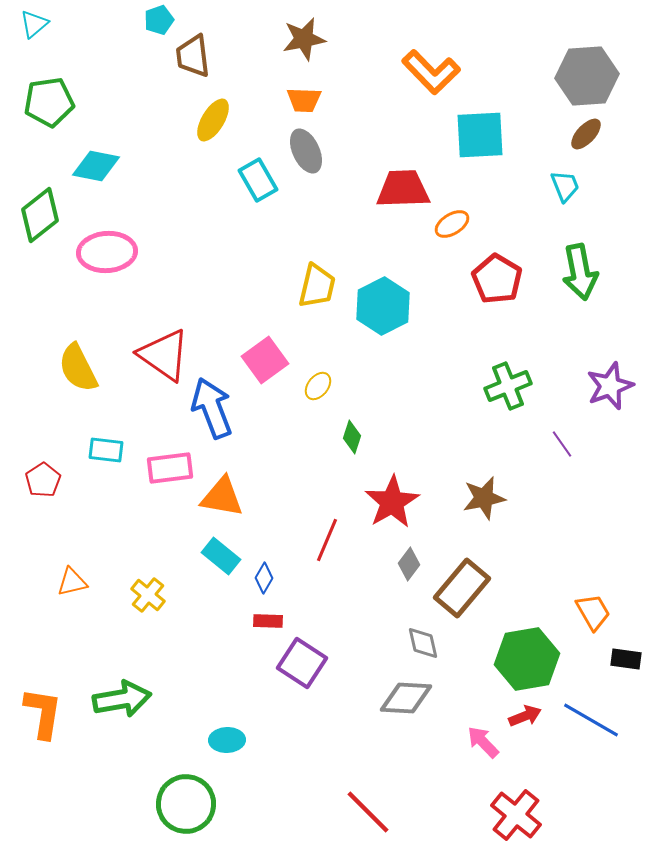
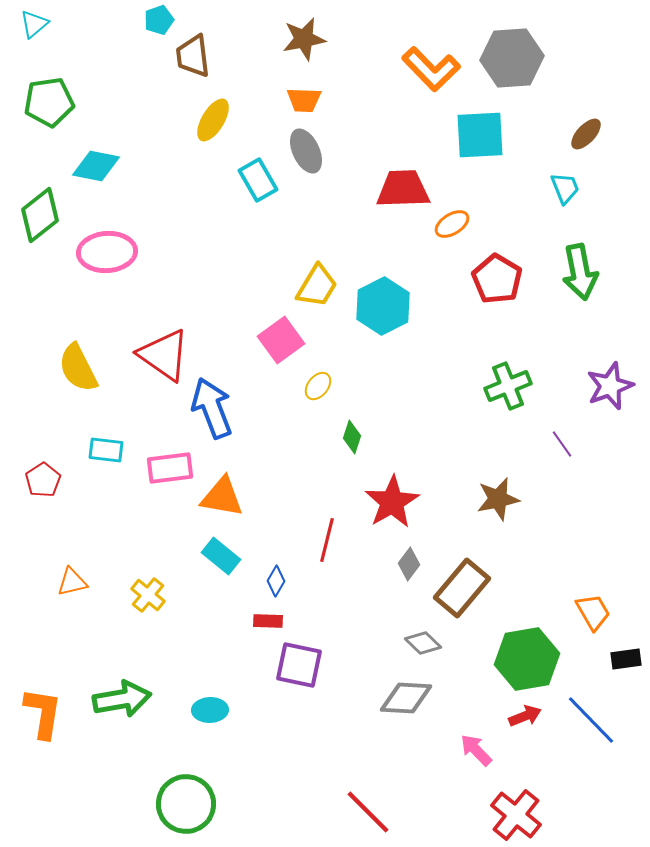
orange L-shape at (431, 72): moved 3 px up
gray hexagon at (587, 76): moved 75 px left, 18 px up
cyan trapezoid at (565, 186): moved 2 px down
yellow trapezoid at (317, 286): rotated 18 degrees clockwise
pink square at (265, 360): moved 16 px right, 20 px up
brown star at (484, 498): moved 14 px right, 1 px down
red line at (327, 540): rotated 9 degrees counterclockwise
blue diamond at (264, 578): moved 12 px right, 3 px down
gray diamond at (423, 643): rotated 33 degrees counterclockwise
black rectangle at (626, 659): rotated 16 degrees counterclockwise
purple square at (302, 663): moved 3 px left, 2 px down; rotated 21 degrees counterclockwise
blue line at (591, 720): rotated 16 degrees clockwise
cyan ellipse at (227, 740): moved 17 px left, 30 px up
pink arrow at (483, 742): moved 7 px left, 8 px down
